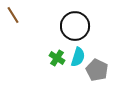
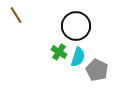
brown line: moved 3 px right
black circle: moved 1 px right
green cross: moved 2 px right, 6 px up
